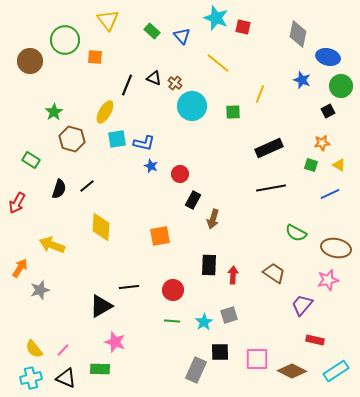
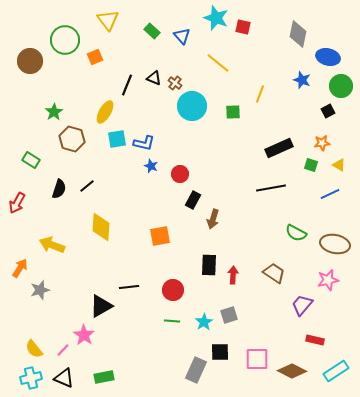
orange square at (95, 57): rotated 28 degrees counterclockwise
black rectangle at (269, 148): moved 10 px right
brown ellipse at (336, 248): moved 1 px left, 4 px up
pink star at (115, 342): moved 31 px left, 7 px up; rotated 15 degrees clockwise
green rectangle at (100, 369): moved 4 px right, 8 px down; rotated 12 degrees counterclockwise
black triangle at (66, 378): moved 2 px left
